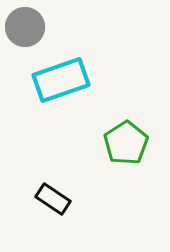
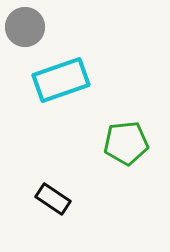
green pentagon: rotated 27 degrees clockwise
